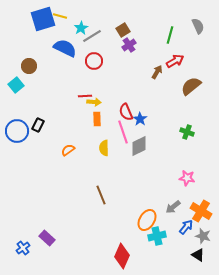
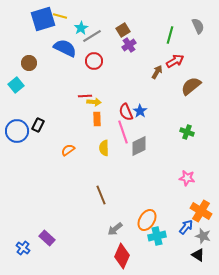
brown circle: moved 3 px up
blue star: moved 8 px up
gray arrow: moved 58 px left, 22 px down
blue cross: rotated 16 degrees counterclockwise
